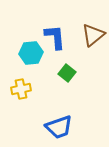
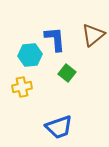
blue L-shape: moved 2 px down
cyan hexagon: moved 1 px left, 2 px down
yellow cross: moved 1 px right, 2 px up
